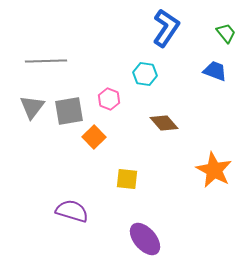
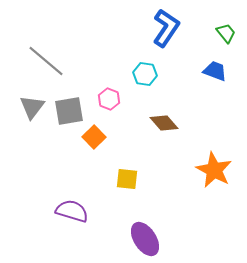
gray line: rotated 42 degrees clockwise
purple ellipse: rotated 8 degrees clockwise
